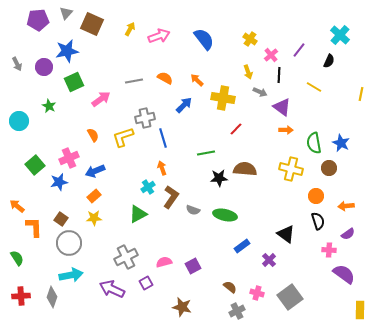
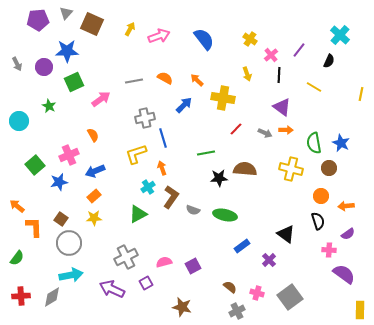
blue star at (67, 51): rotated 10 degrees clockwise
yellow arrow at (248, 72): moved 1 px left, 2 px down
gray arrow at (260, 92): moved 5 px right, 41 px down
yellow L-shape at (123, 137): moved 13 px right, 17 px down
pink cross at (69, 158): moved 3 px up
orange circle at (316, 196): moved 5 px right
green semicircle at (17, 258): rotated 70 degrees clockwise
gray diamond at (52, 297): rotated 40 degrees clockwise
